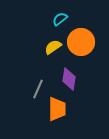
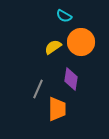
cyan semicircle: moved 4 px right, 3 px up; rotated 112 degrees counterclockwise
purple diamond: moved 2 px right
